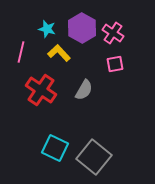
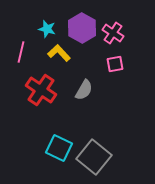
cyan square: moved 4 px right
